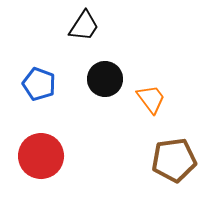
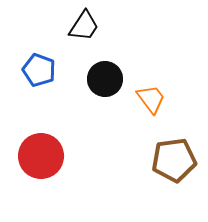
blue pentagon: moved 14 px up
